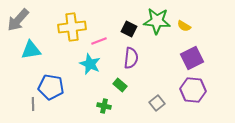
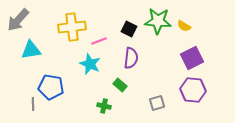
green star: moved 1 px right
gray square: rotated 21 degrees clockwise
